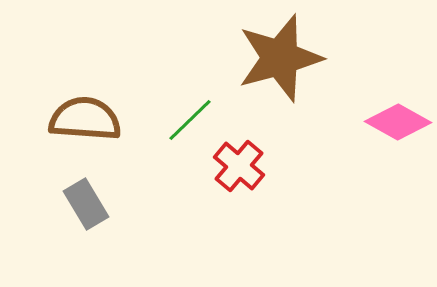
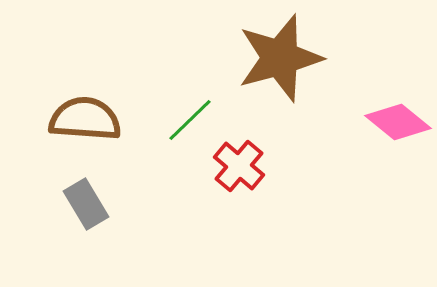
pink diamond: rotated 10 degrees clockwise
